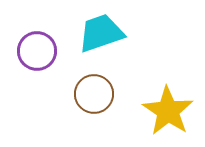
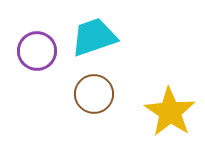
cyan trapezoid: moved 7 px left, 4 px down
yellow star: moved 2 px right, 1 px down
